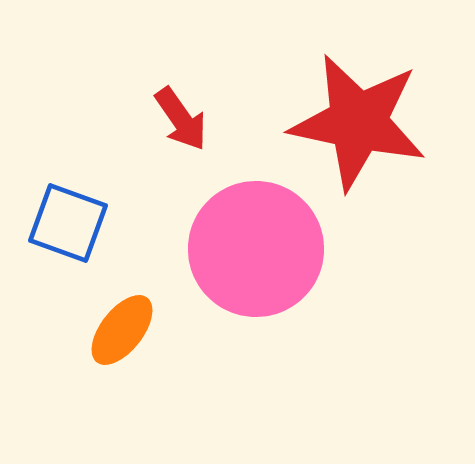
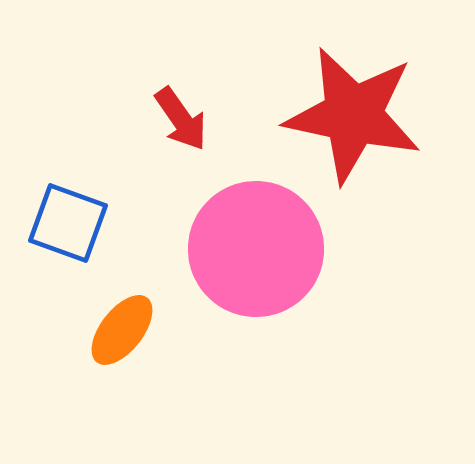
red star: moved 5 px left, 7 px up
